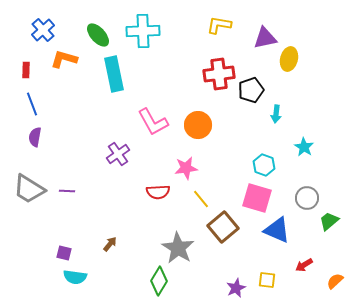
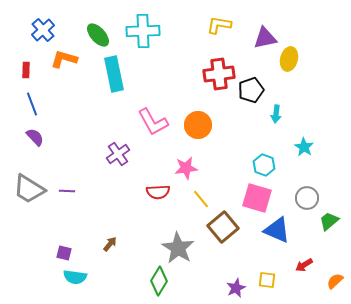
purple semicircle: rotated 126 degrees clockwise
